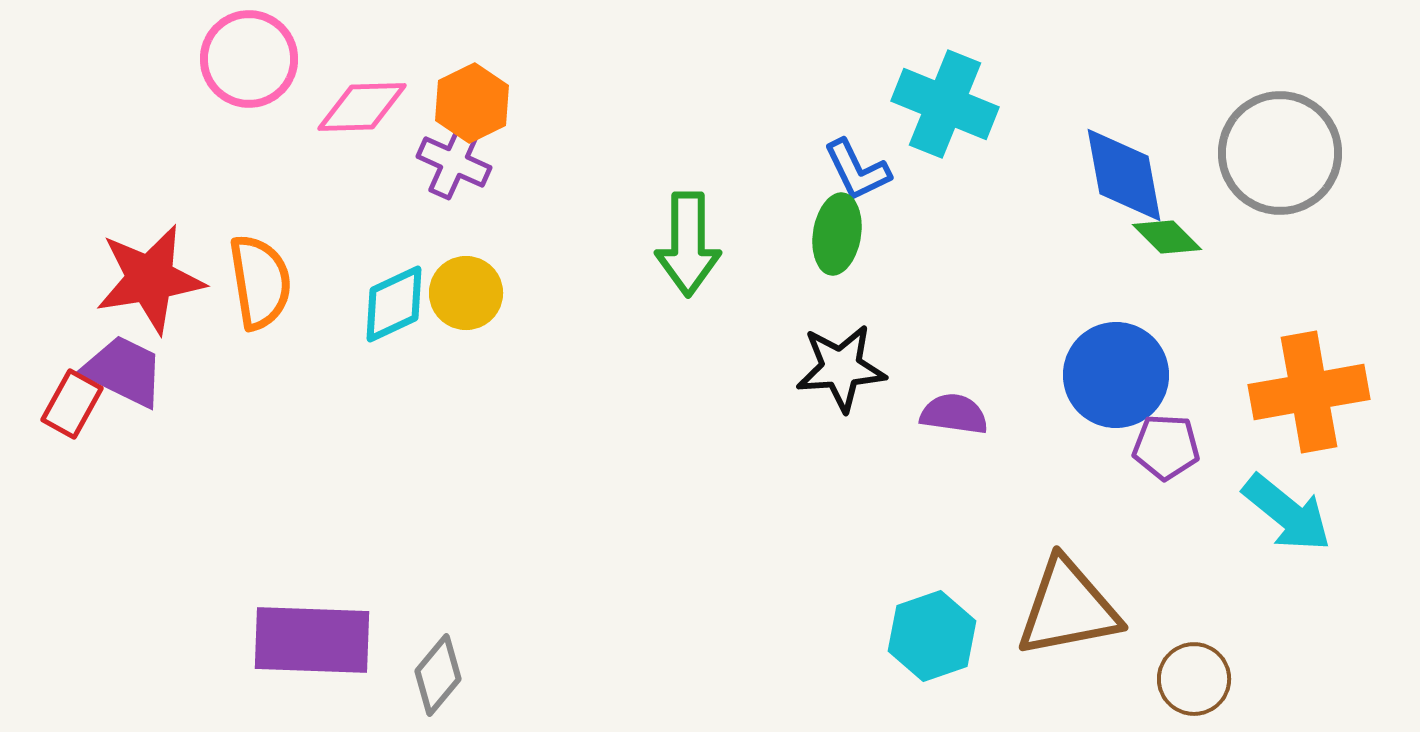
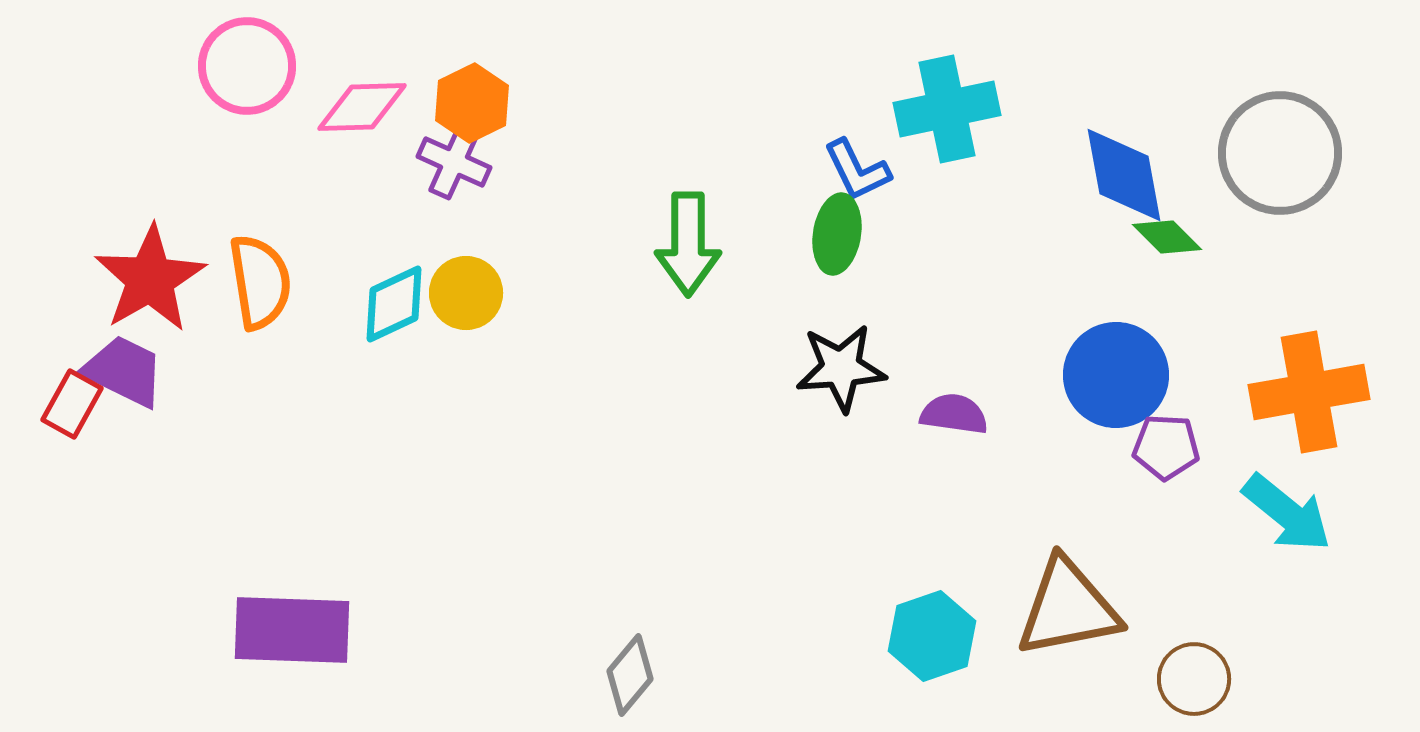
pink circle: moved 2 px left, 7 px down
cyan cross: moved 2 px right, 5 px down; rotated 34 degrees counterclockwise
red star: rotated 21 degrees counterclockwise
purple rectangle: moved 20 px left, 10 px up
gray diamond: moved 192 px right
